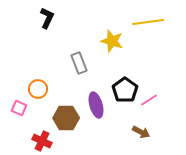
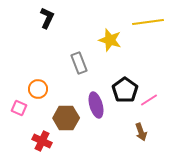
yellow star: moved 2 px left, 1 px up
brown arrow: rotated 42 degrees clockwise
